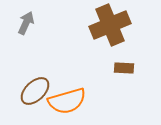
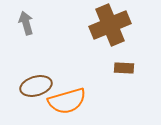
gray arrow: rotated 40 degrees counterclockwise
brown ellipse: moved 1 px right, 5 px up; rotated 28 degrees clockwise
